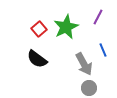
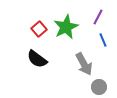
blue line: moved 10 px up
gray circle: moved 10 px right, 1 px up
